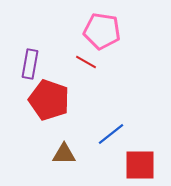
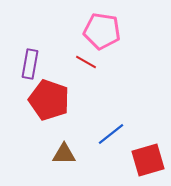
red square: moved 8 px right, 5 px up; rotated 16 degrees counterclockwise
